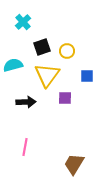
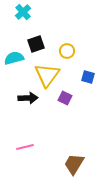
cyan cross: moved 10 px up
black square: moved 6 px left, 3 px up
cyan semicircle: moved 1 px right, 7 px up
blue square: moved 1 px right, 1 px down; rotated 16 degrees clockwise
purple square: rotated 24 degrees clockwise
black arrow: moved 2 px right, 4 px up
pink line: rotated 66 degrees clockwise
